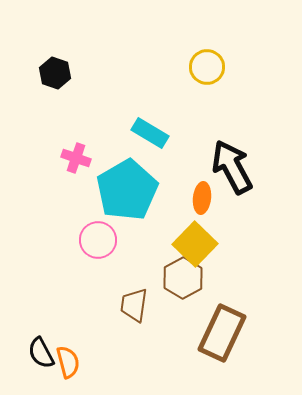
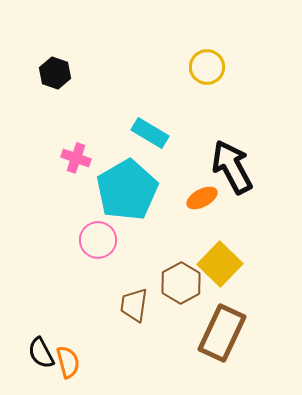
orange ellipse: rotated 56 degrees clockwise
yellow square: moved 25 px right, 20 px down
brown hexagon: moved 2 px left, 5 px down
